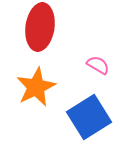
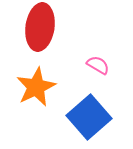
blue square: rotated 9 degrees counterclockwise
